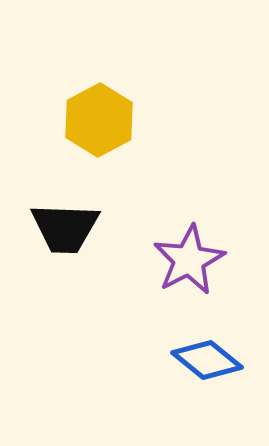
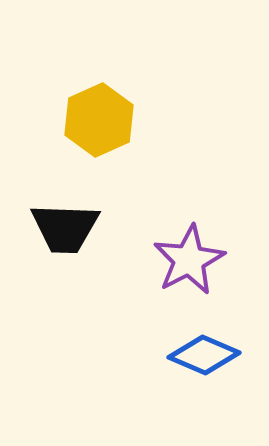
yellow hexagon: rotated 4 degrees clockwise
blue diamond: moved 3 px left, 5 px up; rotated 16 degrees counterclockwise
